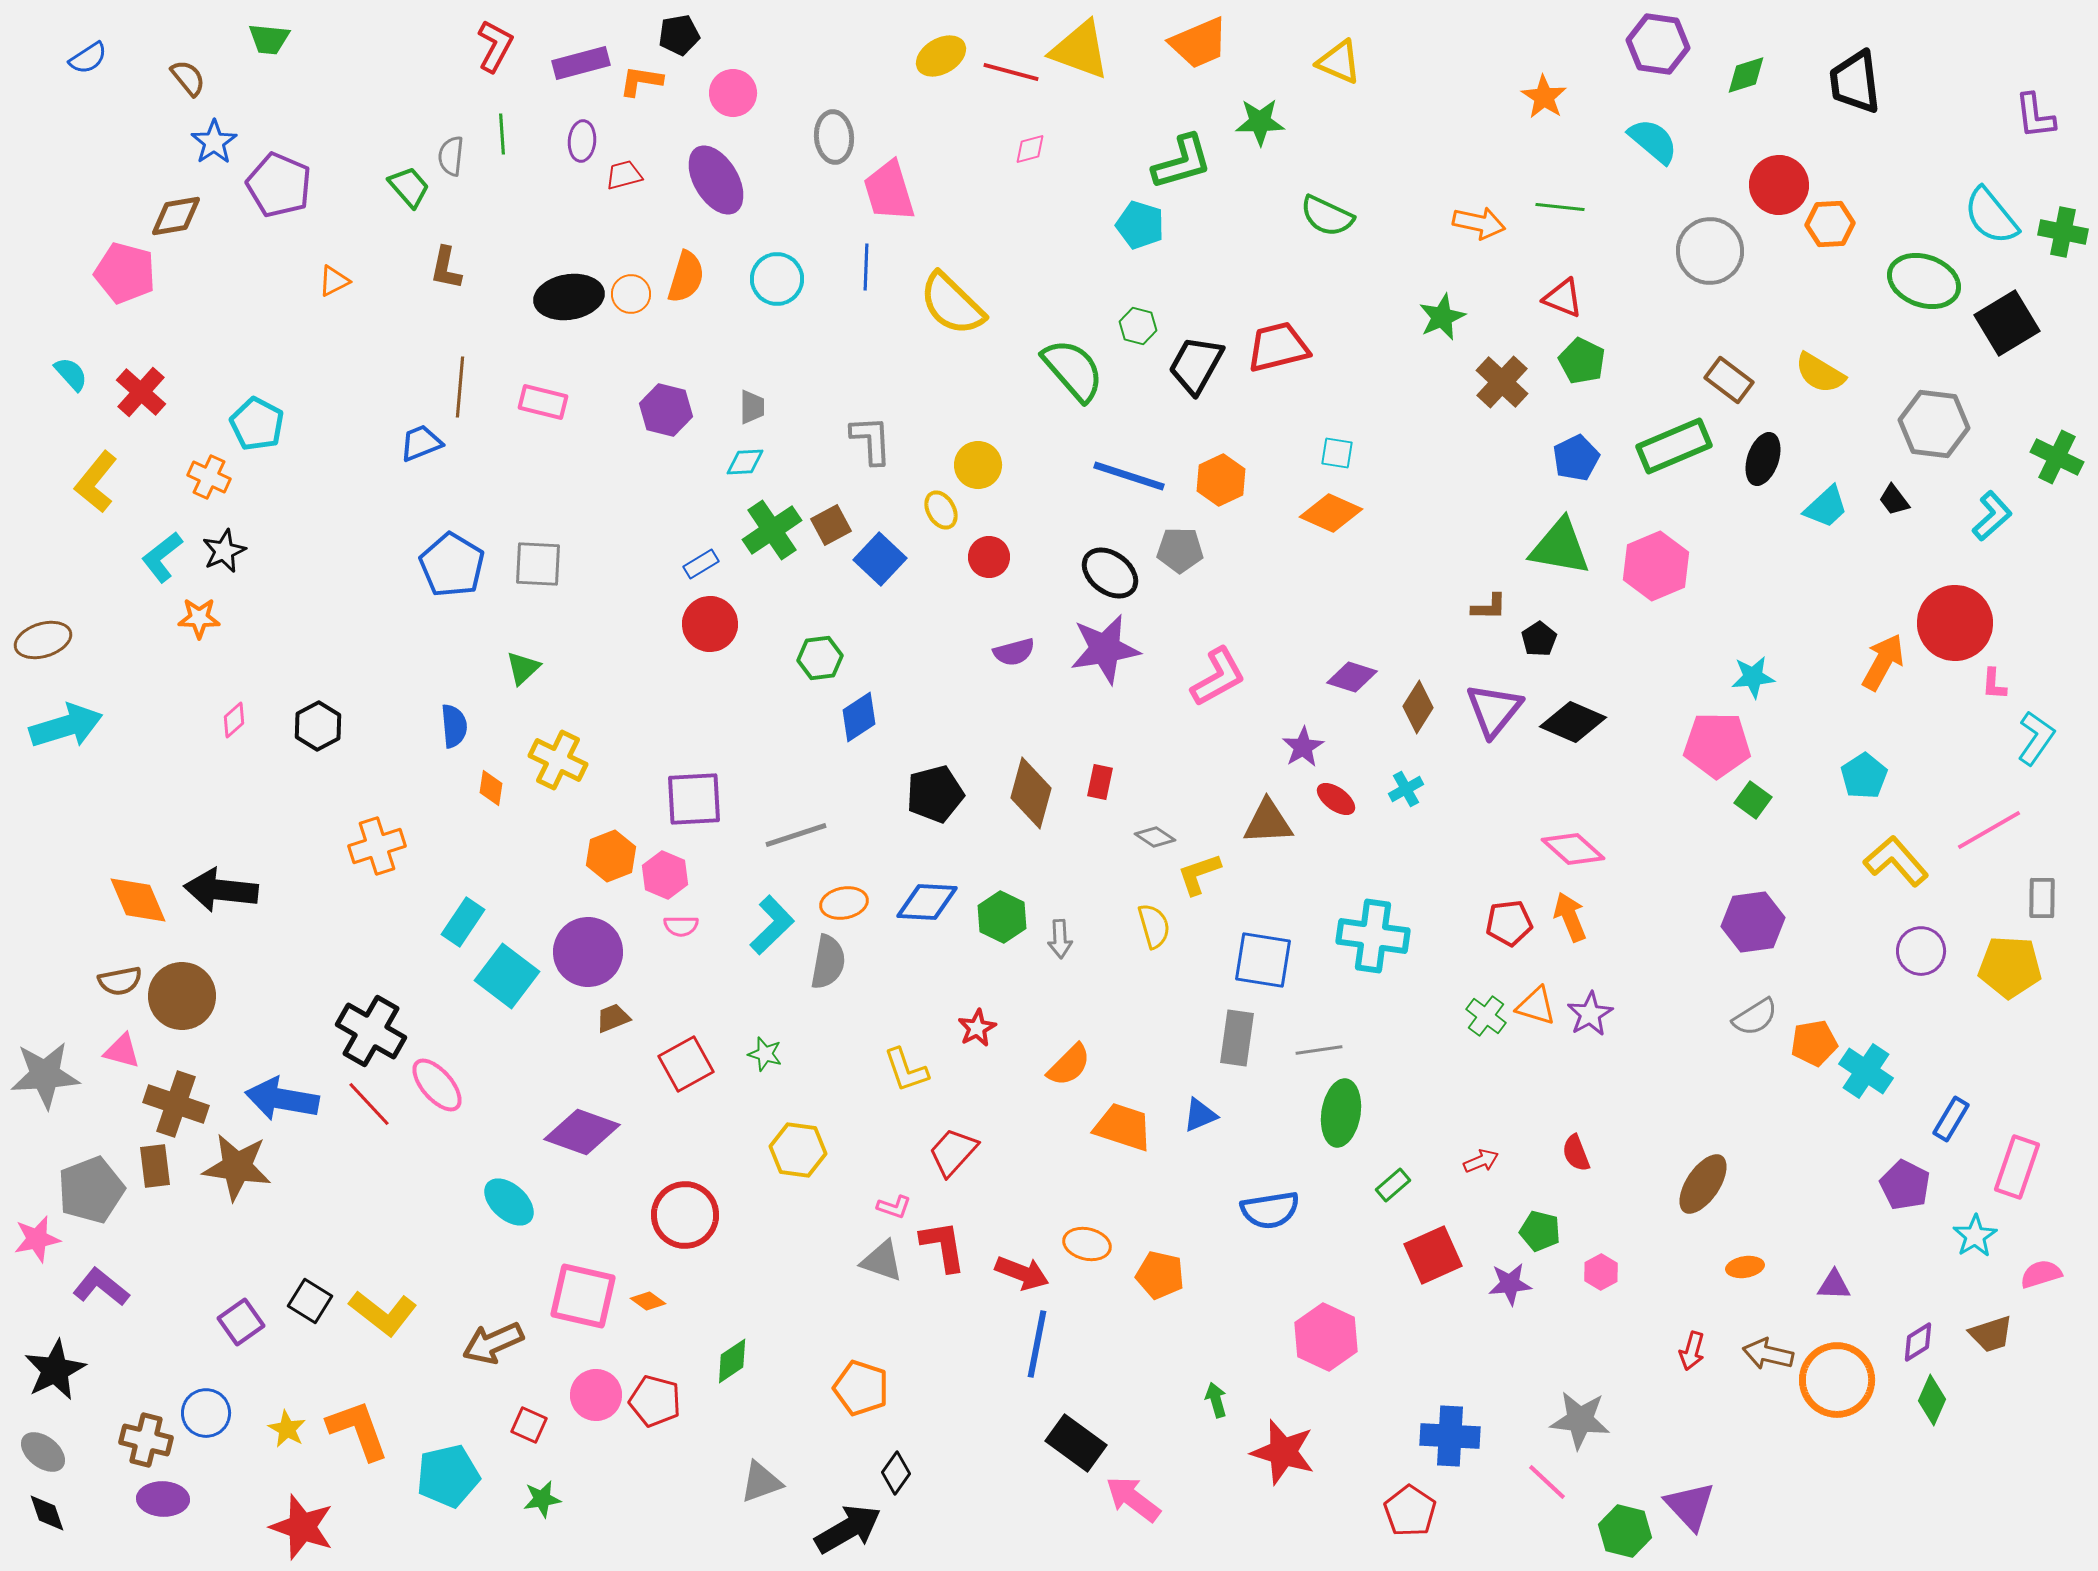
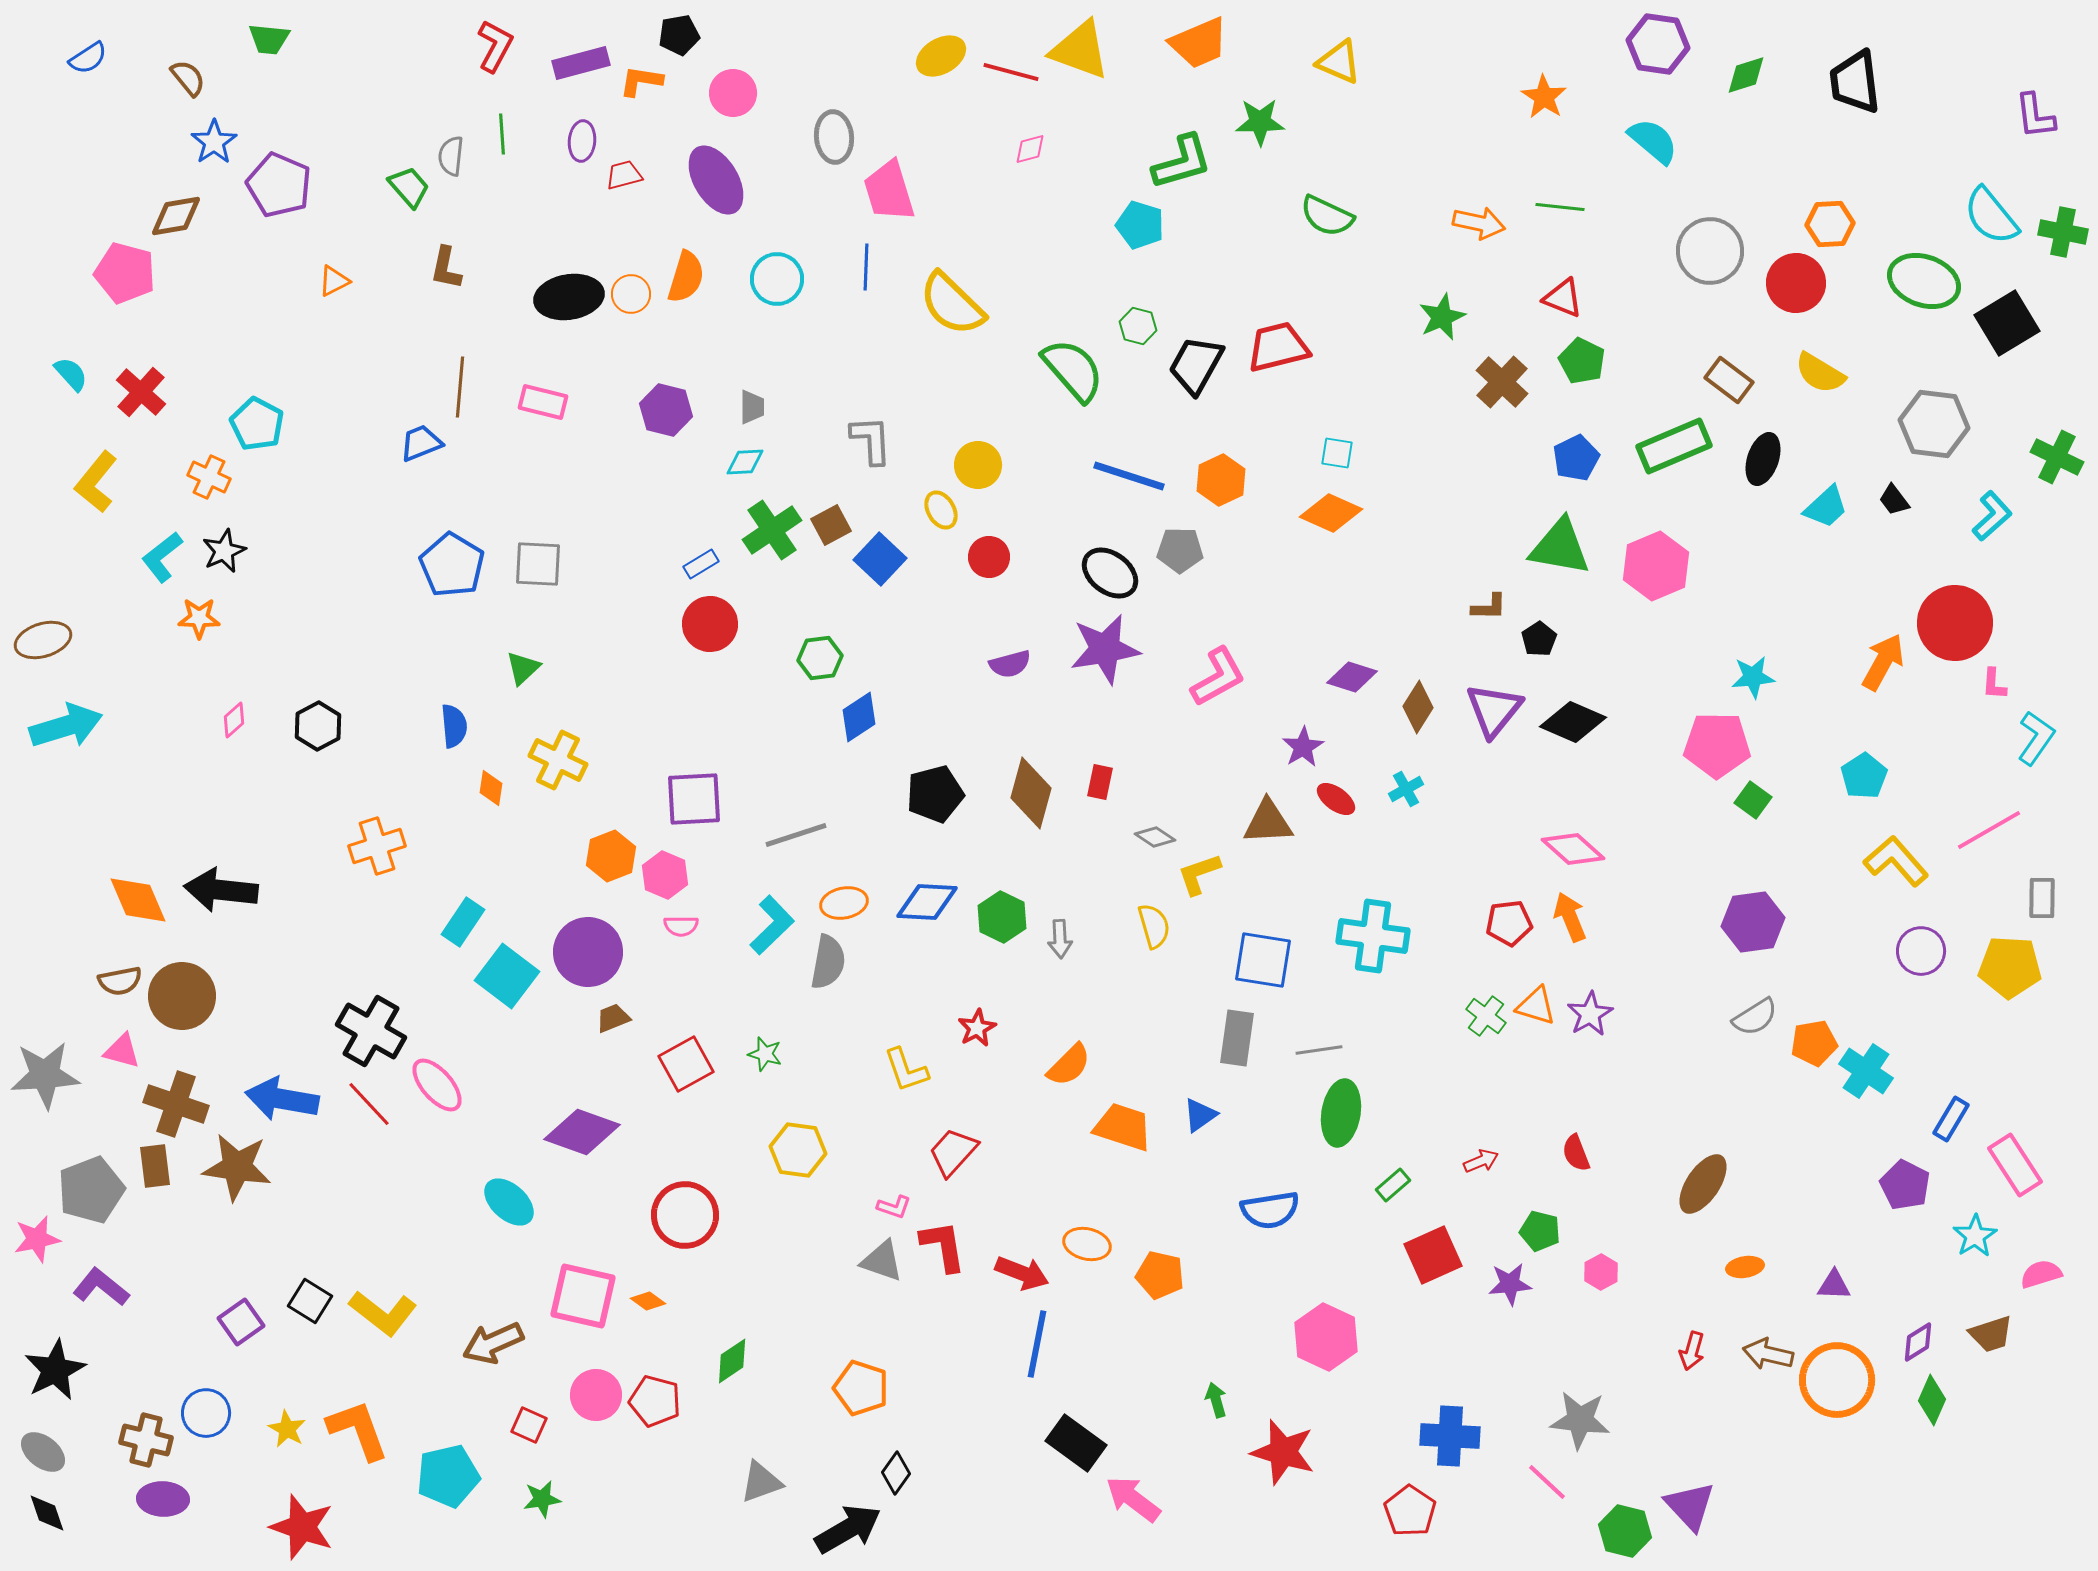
red circle at (1779, 185): moved 17 px right, 98 px down
purple semicircle at (1014, 652): moved 4 px left, 12 px down
blue triangle at (1200, 1115): rotated 12 degrees counterclockwise
pink rectangle at (2017, 1167): moved 2 px left, 2 px up; rotated 52 degrees counterclockwise
